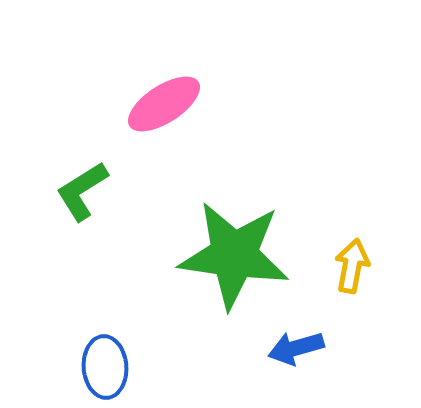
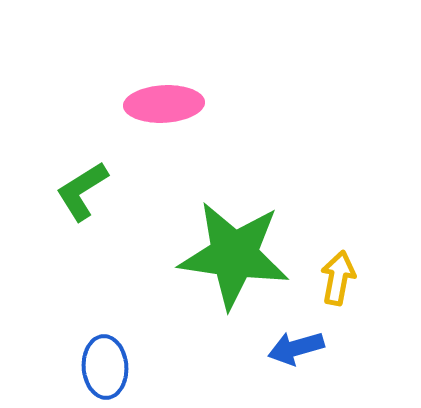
pink ellipse: rotated 30 degrees clockwise
yellow arrow: moved 14 px left, 12 px down
